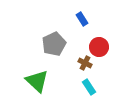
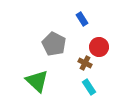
gray pentagon: rotated 20 degrees counterclockwise
